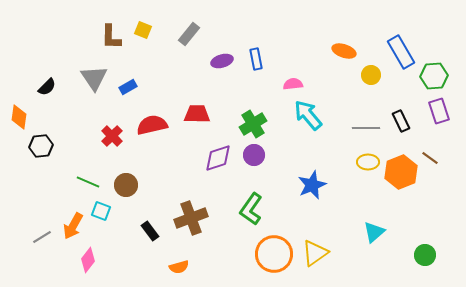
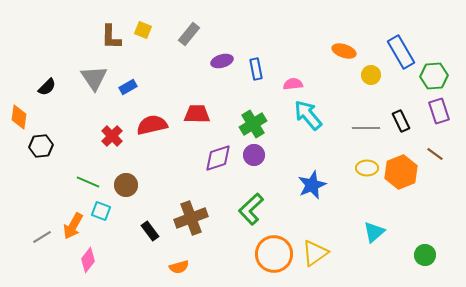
blue rectangle at (256, 59): moved 10 px down
brown line at (430, 158): moved 5 px right, 4 px up
yellow ellipse at (368, 162): moved 1 px left, 6 px down
green L-shape at (251, 209): rotated 12 degrees clockwise
